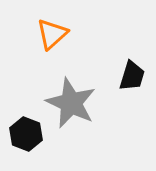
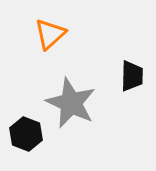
orange triangle: moved 2 px left
black trapezoid: rotated 16 degrees counterclockwise
